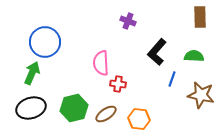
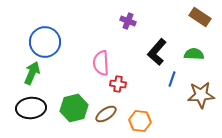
brown rectangle: rotated 55 degrees counterclockwise
green semicircle: moved 2 px up
brown star: rotated 16 degrees counterclockwise
black ellipse: rotated 12 degrees clockwise
orange hexagon: moved 1 px right, 2 px down
